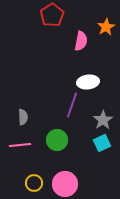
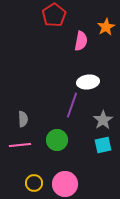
red pentagon: moved 2 px right
gray semicircle: moved 2 px down
cyan square: moved 1 px right, 2 px down; rotated 12 degrees clockwise
